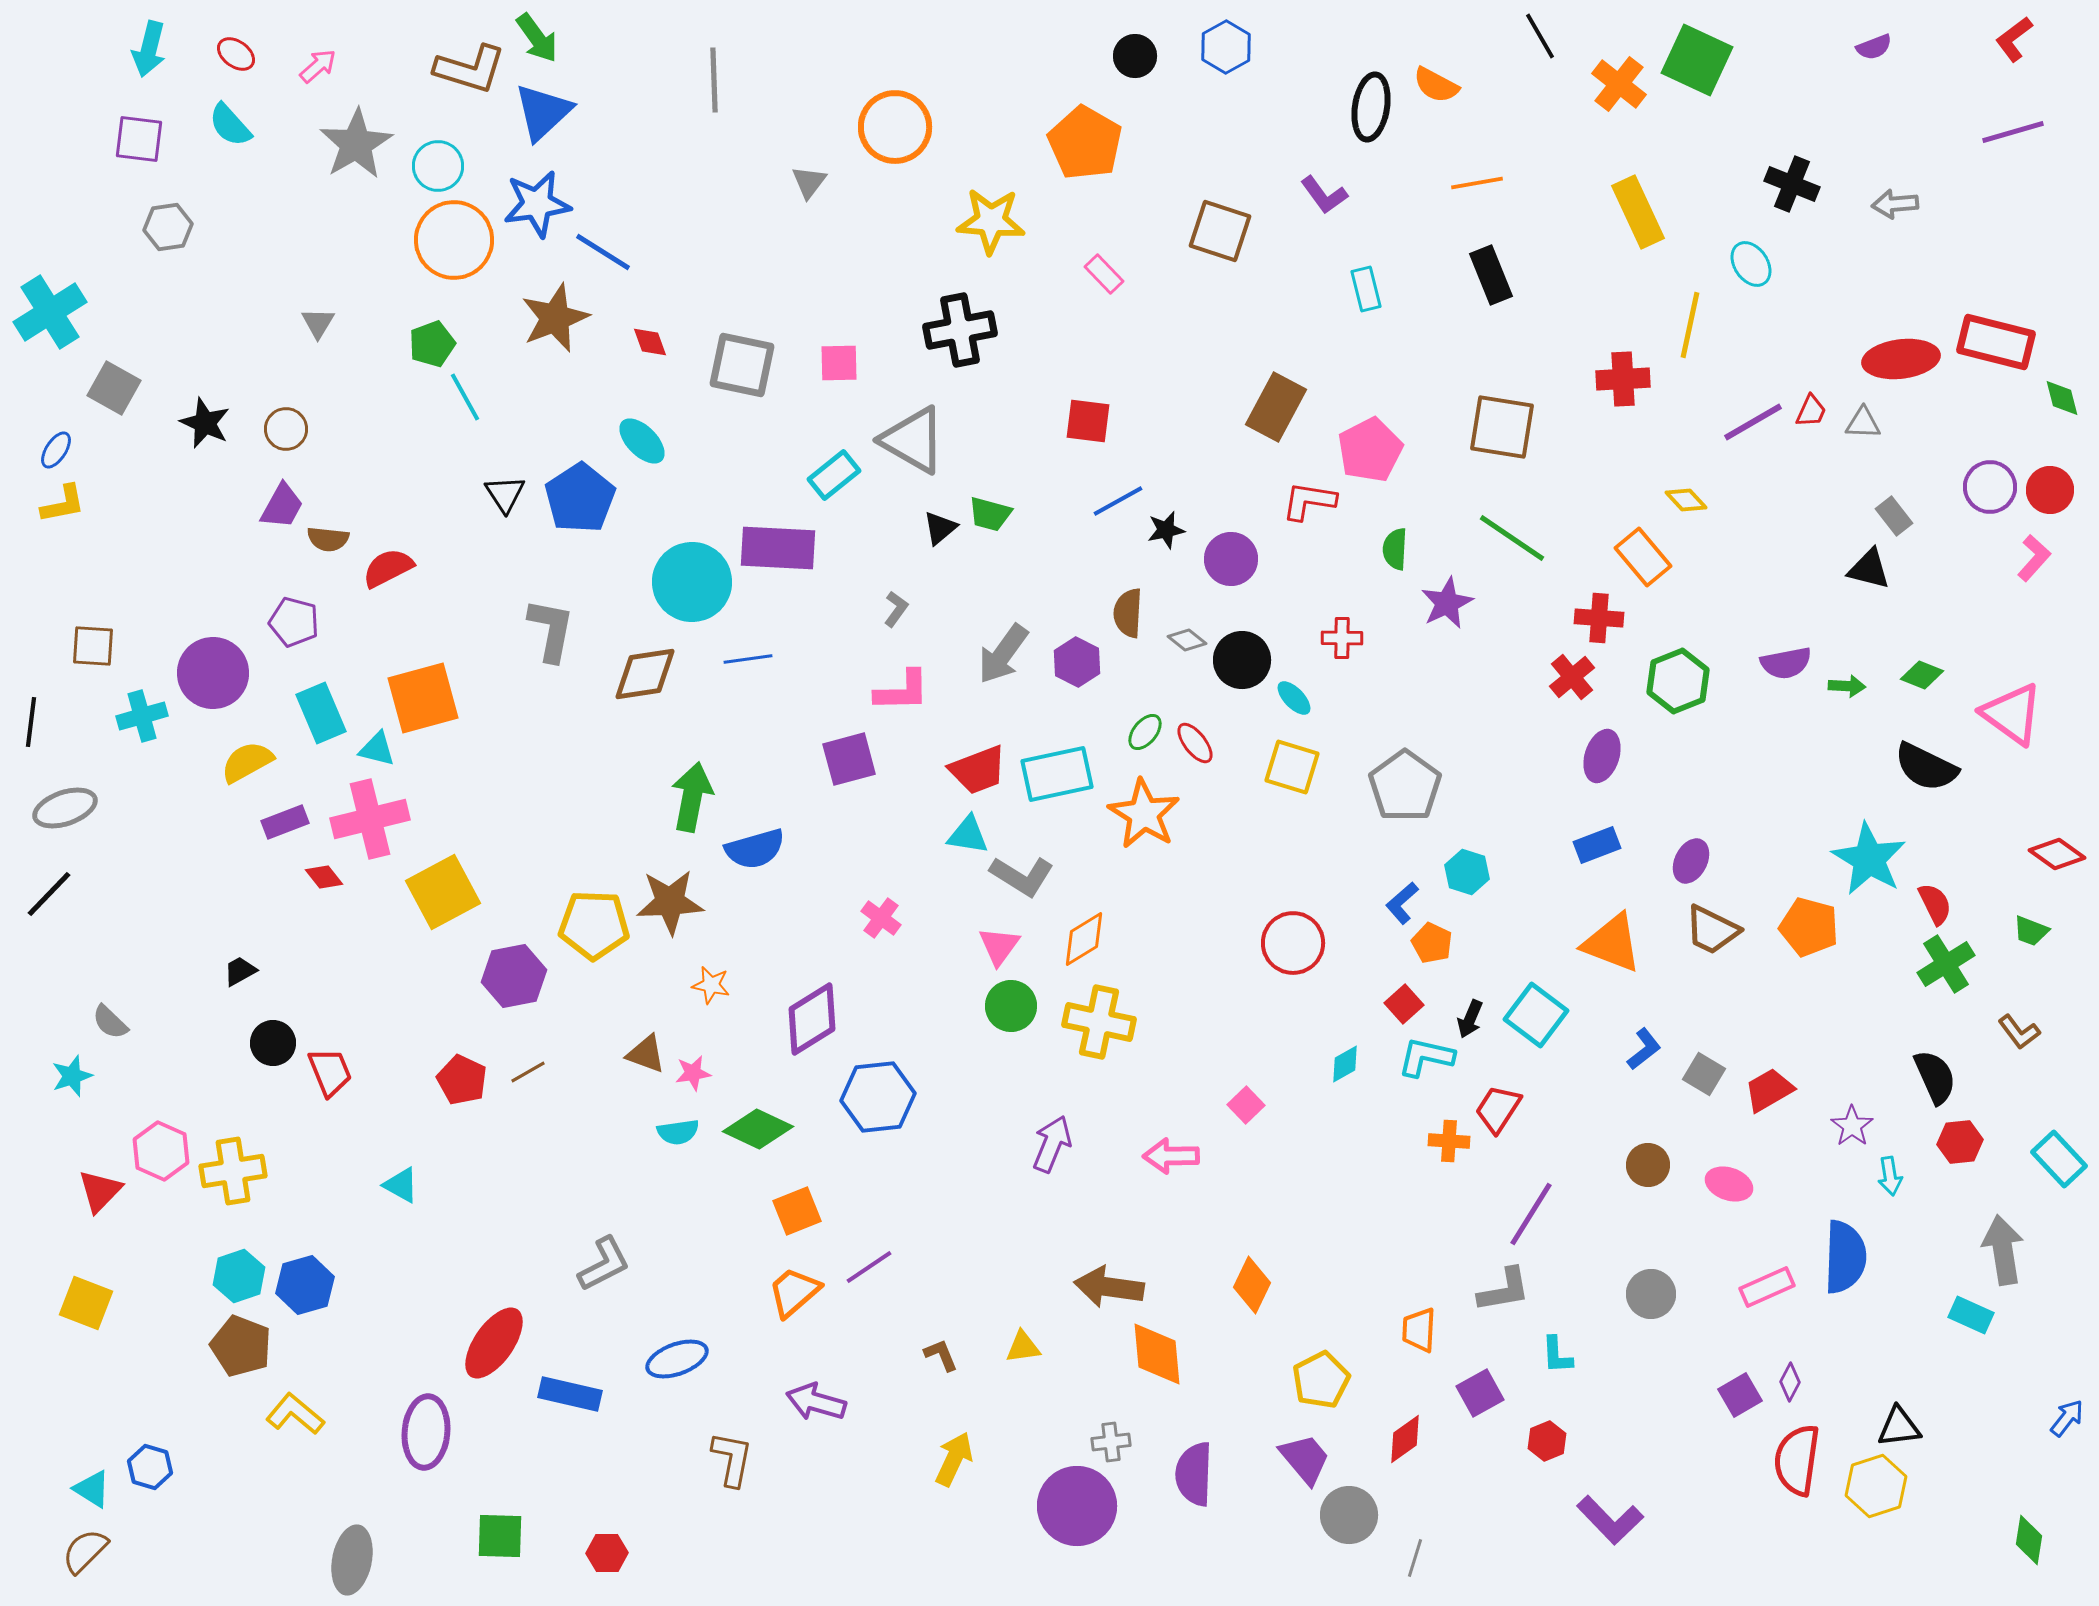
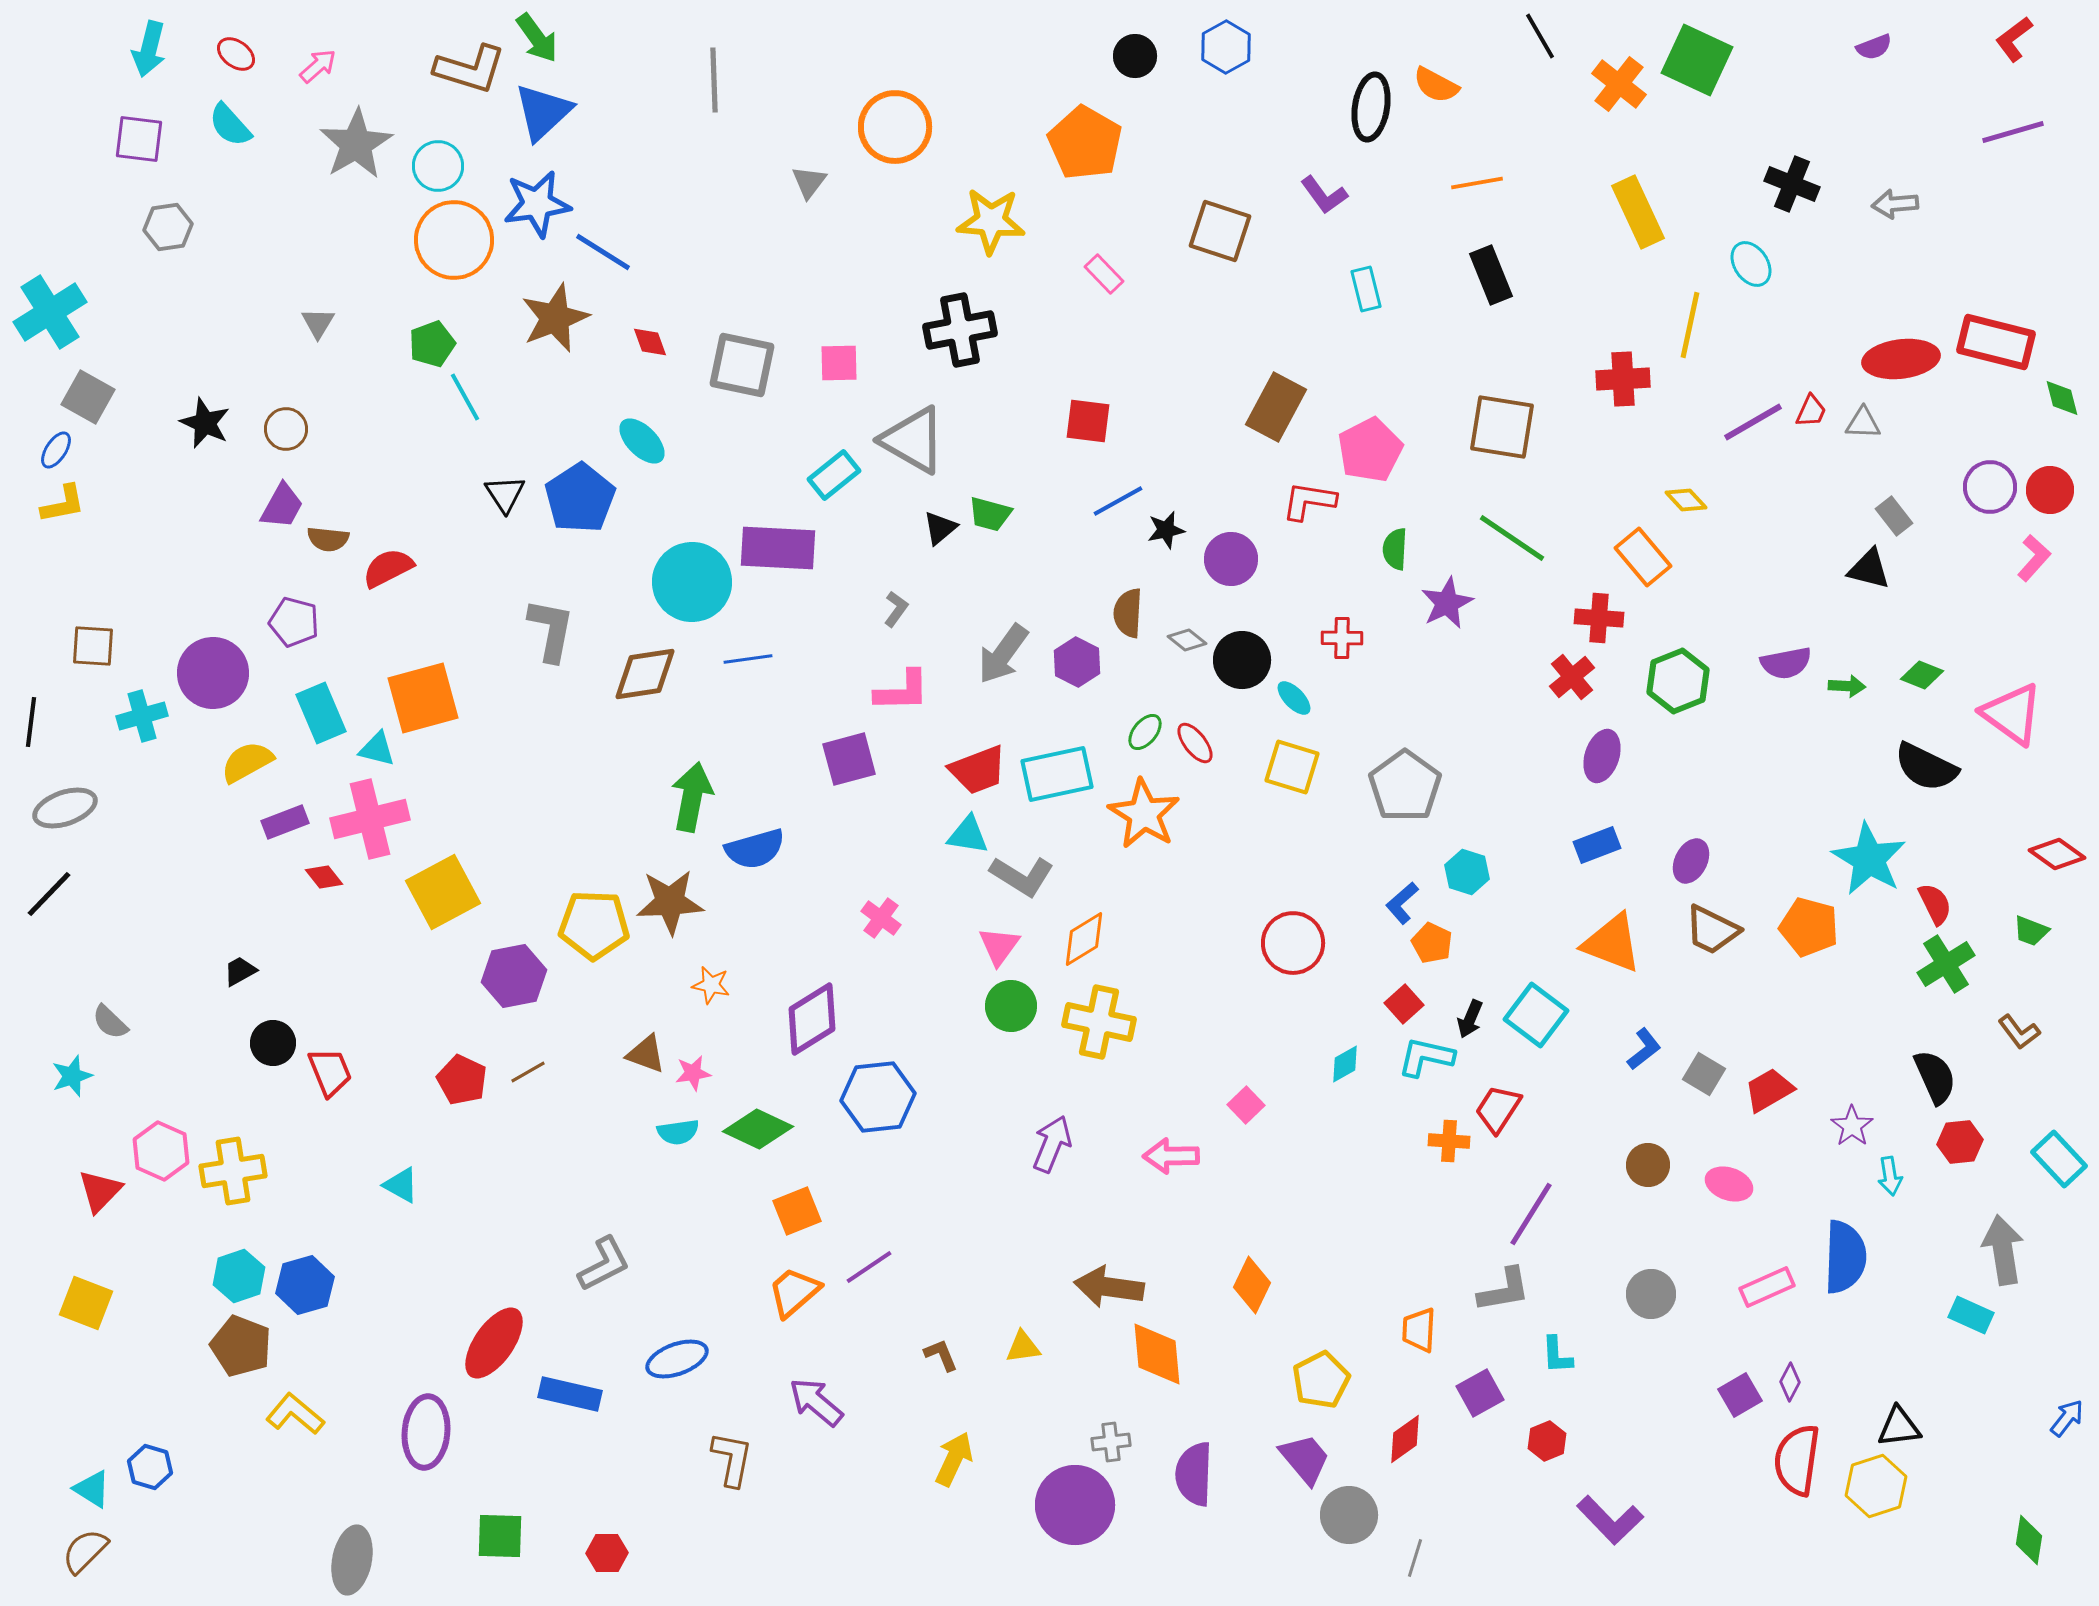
gray square at (114, 388): moved 26 px left, 9 px down
purple arrow at (816, 1402): rotated 24 degrees clockwise
purple circle at (1077, 1506): moved 2 px left, 1 px up
